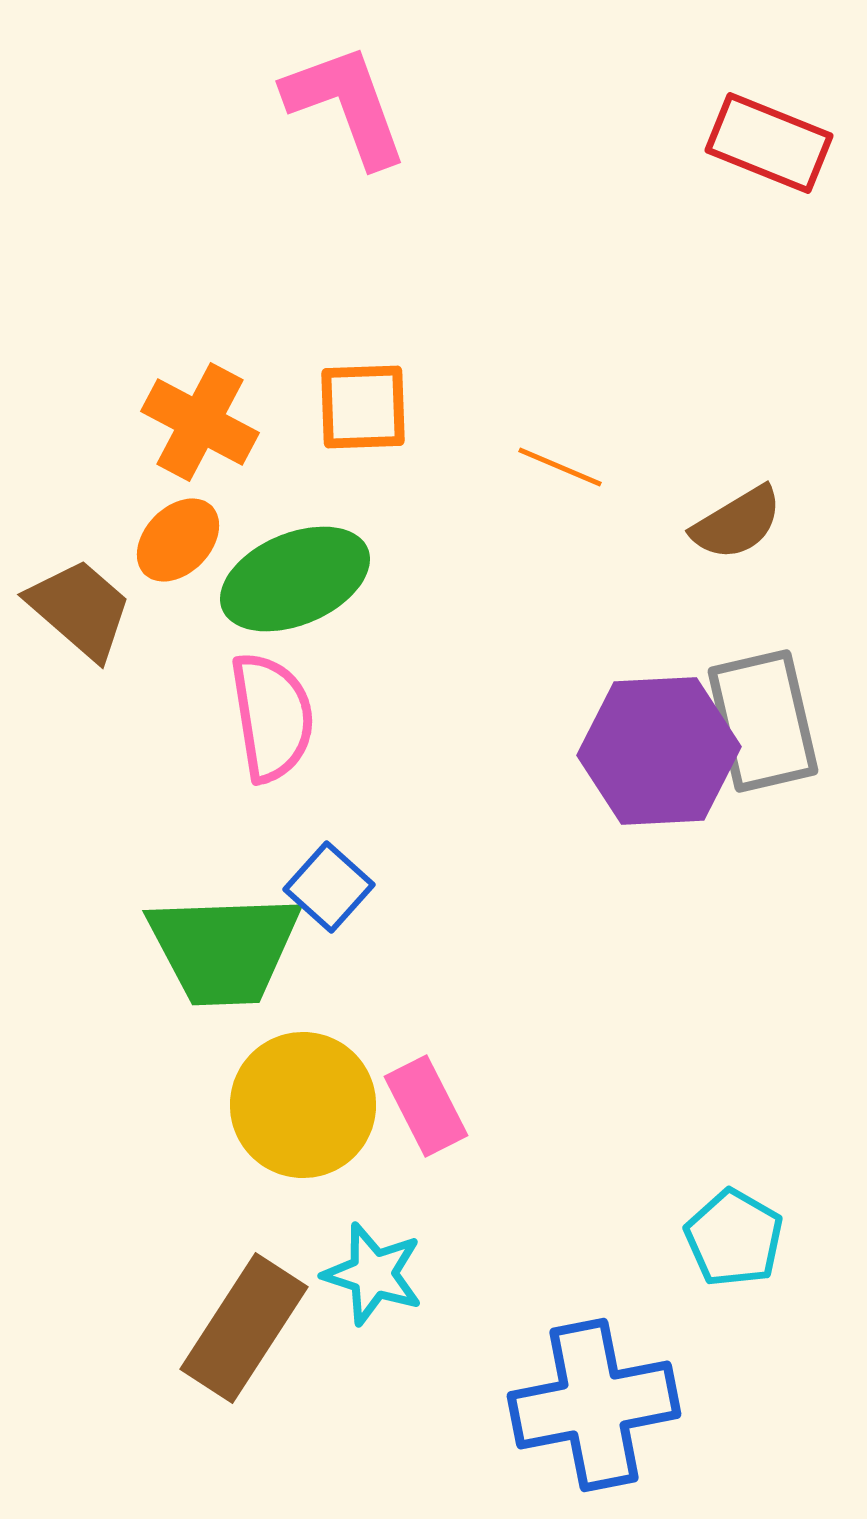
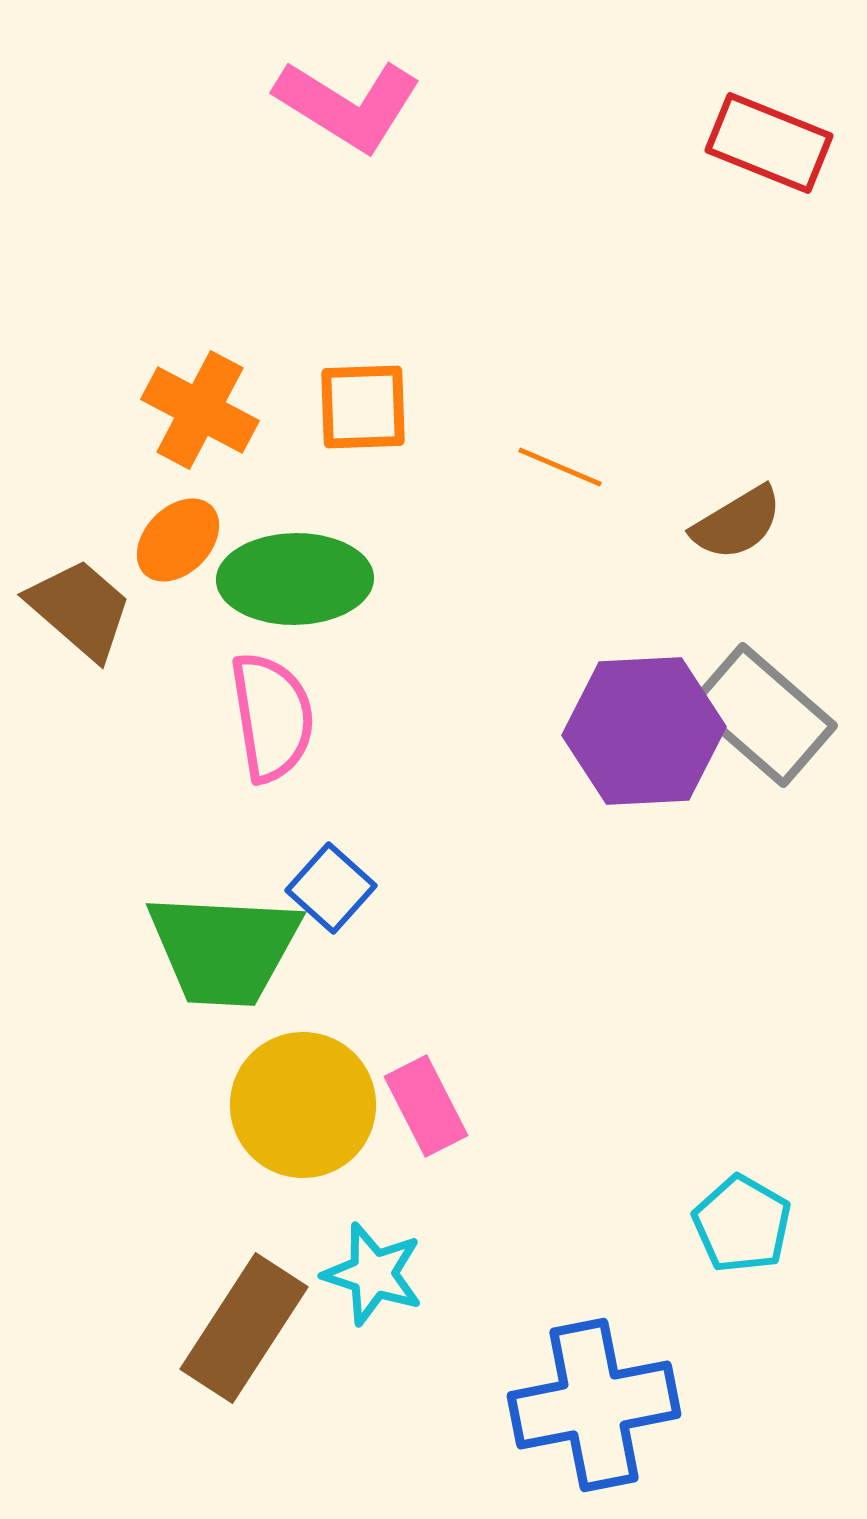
pink L-shape: moved 2 px right; rotated 142 degrees clockwise
orange cross: moved 12 px up
green ellipse: rotated 22 degrees clockwise
gray rectangle: moved 6 px up; rotated 36 degrees counterclockwise
purple hexagon: moved 15 px left, 20 px up
blue square: moved 2 px right, 1 px down
green trapezoid: rotated 5 degrees clockwise
cyan pentagon: moved 8 px right, 14 px up
